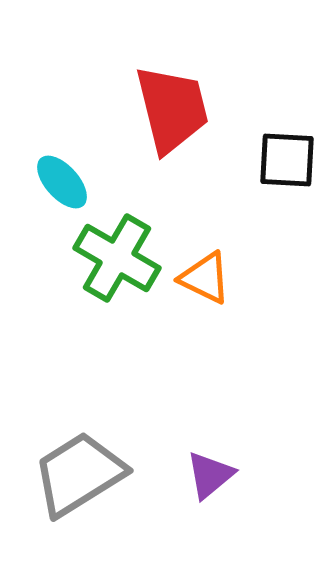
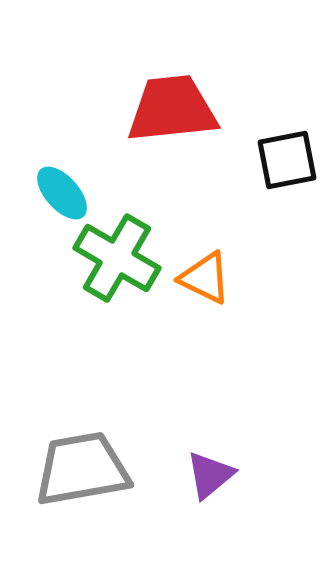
red trapezoid: rotated 82 degrees counterclockwise
black square: rotated 14 degrees counterclockwise
cyan ellipse: moved 11 px down
gray trapezoid: moved 3 px right, 5 px up; rotated 22 degrees clockwise
